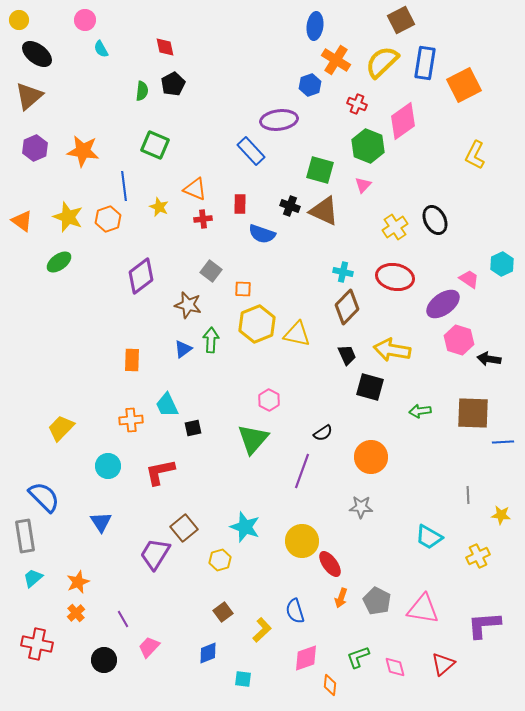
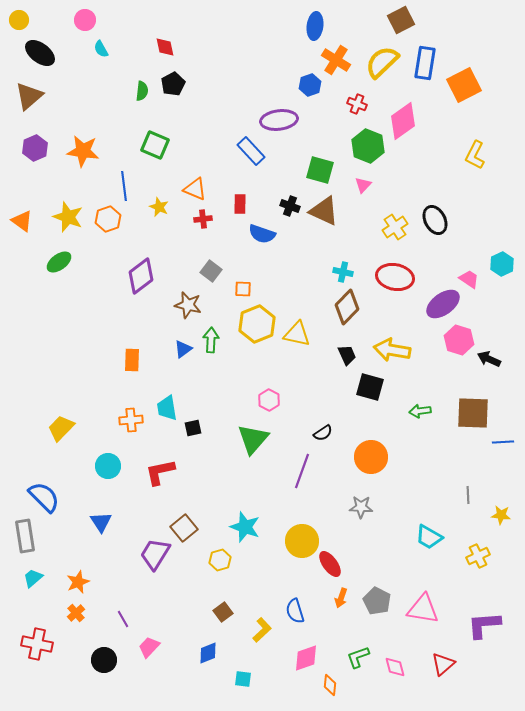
black ellipse at (37, 54): moved 3 px right, 1 px up
black arrow at (489, 359): rotated 15 degrees clockwise
cyan trapezoid at (167, 405): moved 3 px down; rotated 16 degrees clockwise
